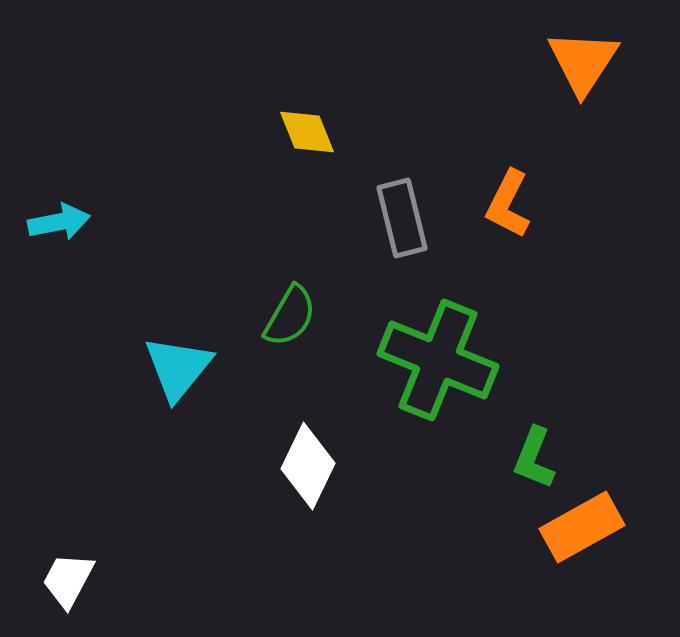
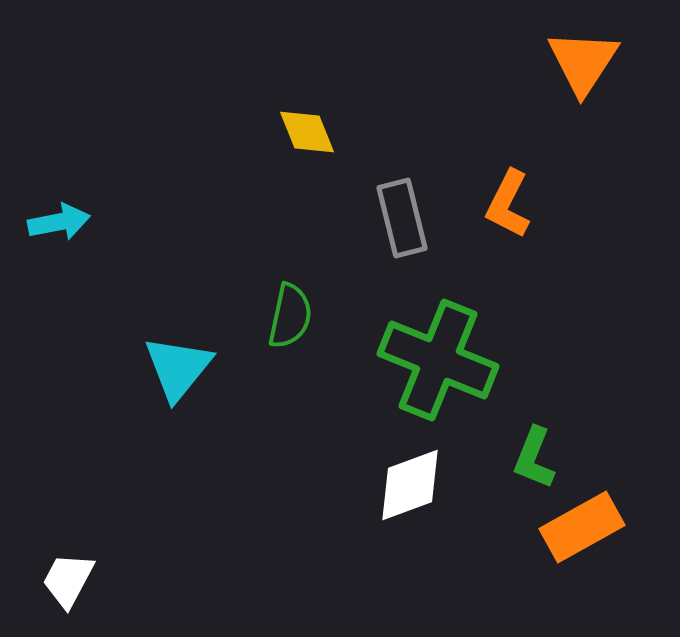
green semicircle: rotated 18 degrees counterclockwise
white diamond: moved 102 px right, 19 px down; rotated 44 degrees clockwise
